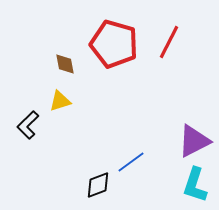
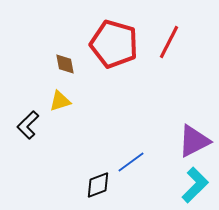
cyan L-shape: rotated 153 degrees counterclockwise
